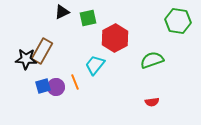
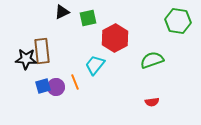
brown rectangle: rotated 35 degrees counterclockwise
